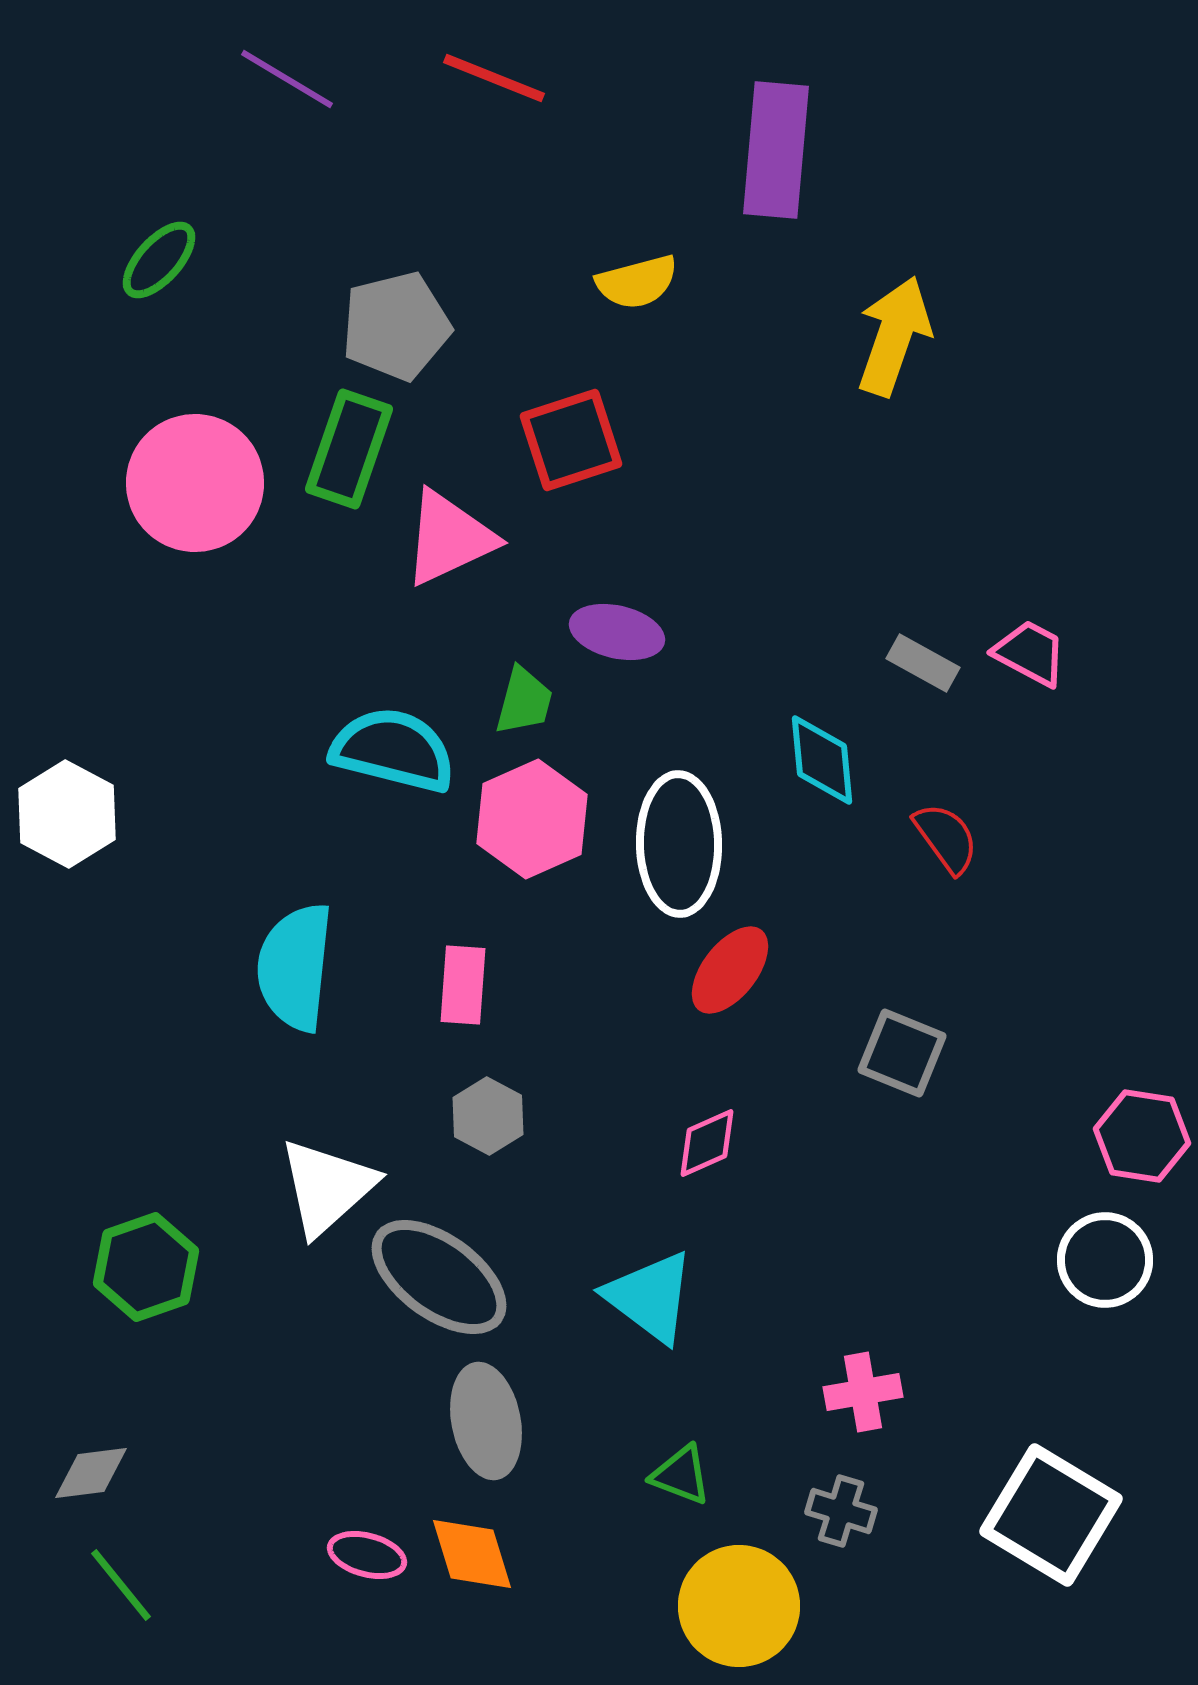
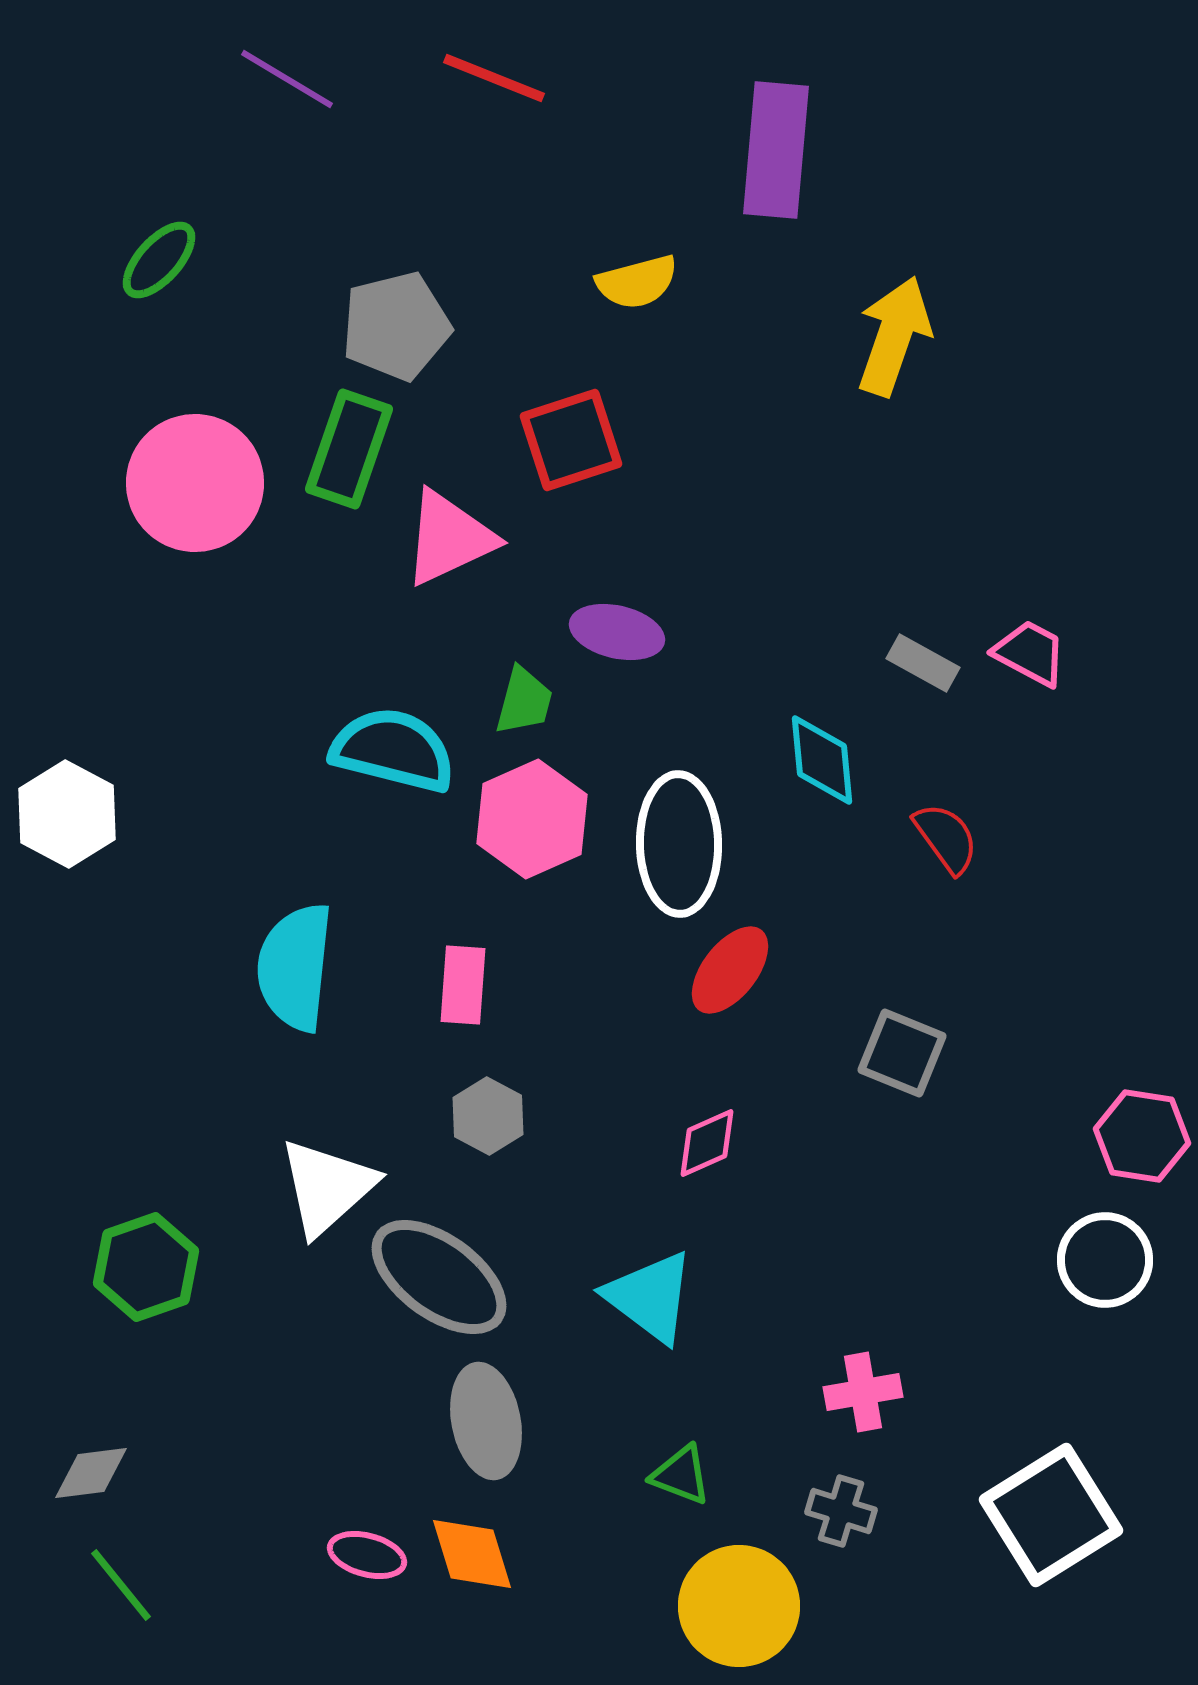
white square at (1051, 1515): rotated 27 degrees clockwise
